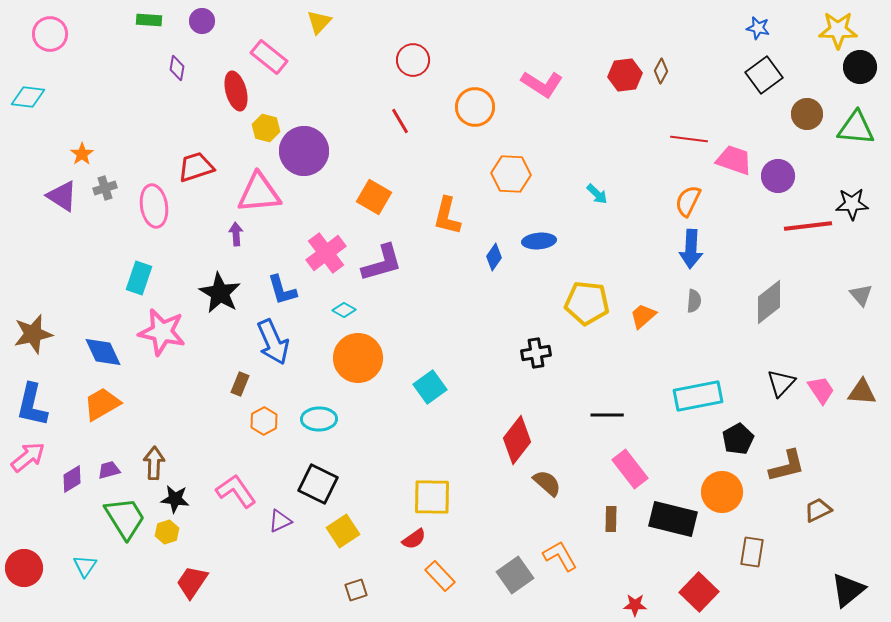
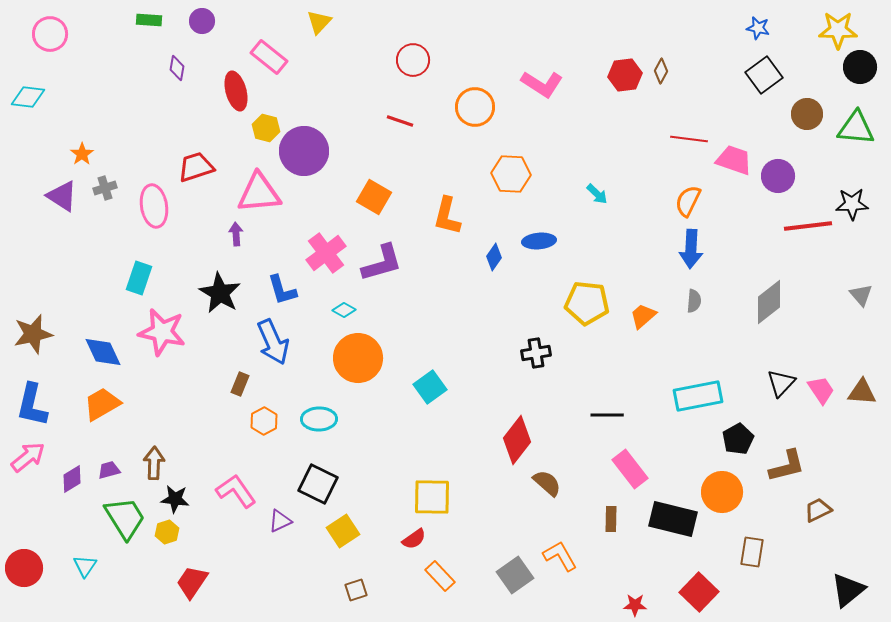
red line at (400, 121): rotated 40 degrees counterclockwise
